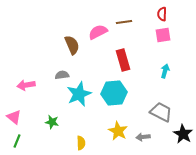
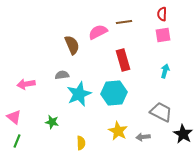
pink arrow: moved 1 px up
